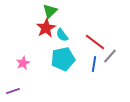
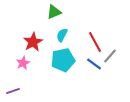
green triangle: moved 4 px right, 1 px down; rotated 21 degrees clockwise
red star: moved 13 px left, 14 px down
cyan semicircle: rotated 64 degrees clockwise
red line: rotated 25 degrees clockwise
cyan pentagon: moved 1 px down
blue line: rotated 63 degrees counterclockwise
